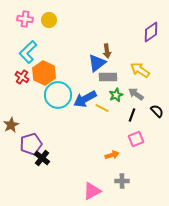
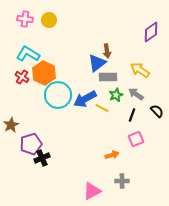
cyan L-shape: moved 2 px down; rotated 75 degrees clockwise
black cross: rotated 28 degrees clockwise
